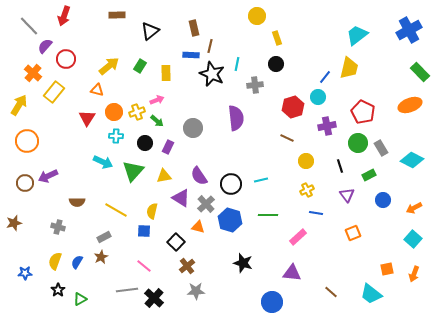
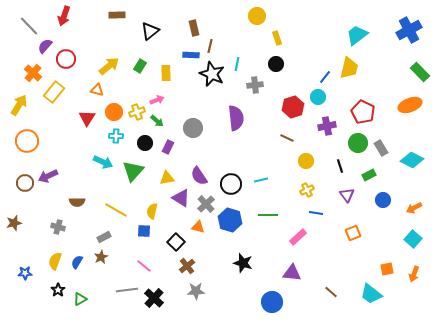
yellow triangle at (164, 176): moved 3 px right, 2 px down
